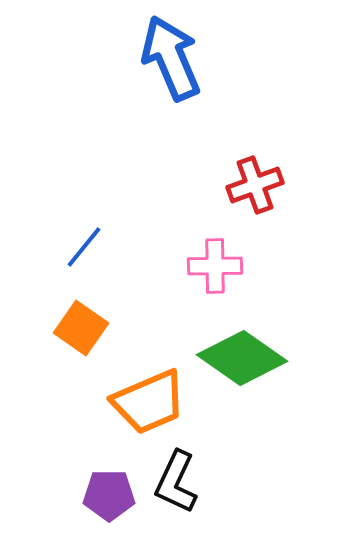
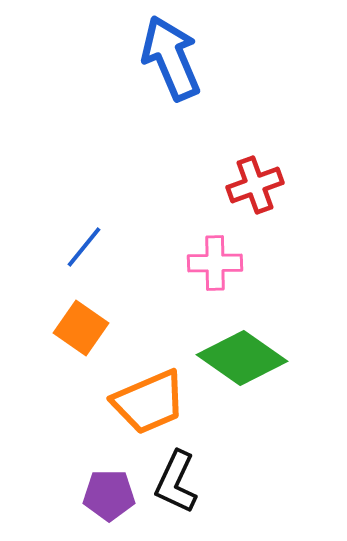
pink cross: moved 3 px up
